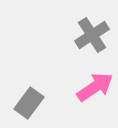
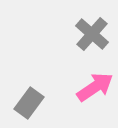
gray cross: moved 1 px up; rotated 16 degrees counterclockwise
